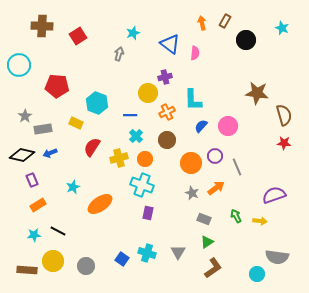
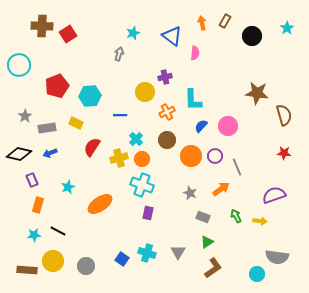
cyan star at (282, 28): moved 5 px right; rotated 16 degrees clockwise
red square at (78, 36): moved 10 px left, 2 px up
black circle at (246, 40): moved 6 px right, 4 px up
blue triangle at (170, 44): moved 2 px right, 8 px up
red pentagon at (57, 86): rotated 25 degrees counterclockwise
yellow circle at (148, 93): moved 3 px left, 1 px up
cyan hexagon at (97, 103): moved 7 px left, 7 px up; rotated 25 degrees counterclockwise
blue line at (130, 115): moved 10 px left
gray rectangle at (43, 129): moved 4 px right, 1 px up
cyan cross at (136, 136): moved 3 px down
red star at (284, 143): moved 10 px down
black diamond at (22, 155): moved 3 px left, 1 px up
orange circle at (145, 159): moved 3 px left
orange circle at (191, 163): moved 7 px up
cyan star at (73, 187): moved 5 px left
orange arrow at (216, 188): moved 5 px right, 1 px down
gray star at (192, 193): moved 2 px left
orange rectangle at (38, 205): rotated 42 degrees counterclockwise
gray rectangle at (204, 219): moved 1 px left, 2 px up
